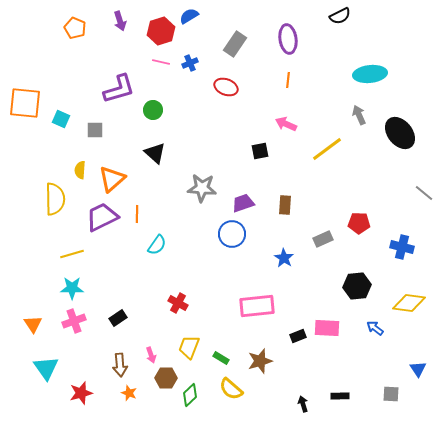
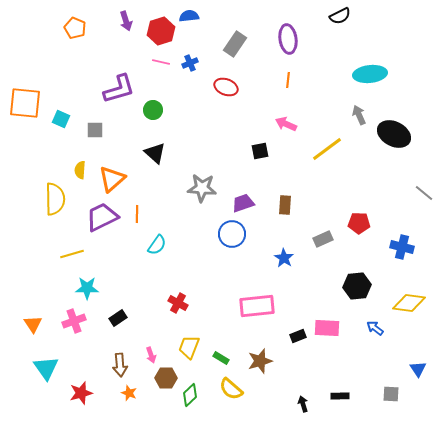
blue semicircle at (189, 16): rotated 24 degrees clockwise
purple arrow at (120, 21): moved 6 px right
black ellipse at (400, 133): moved 6 px left, 1 px down; rotated 24 degrees counterclockwise
cyan star at (72, 288): moved 15 px right
